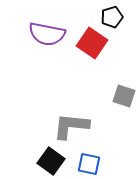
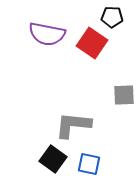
black pentagon: rotated 20 degrees clockwise
gray square: moved 1 px up; rotated 20 degrees counterclockwise
gray L-shape: moved 2 px right, 1 px up
black square: moved 2 px right, 2 px up
